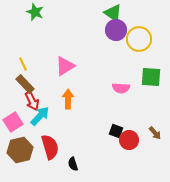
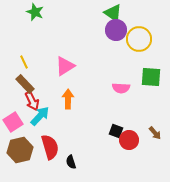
yellow line: moved 1 px right, 2 px up
black semicircle: moved 2 px left, 2 px up
